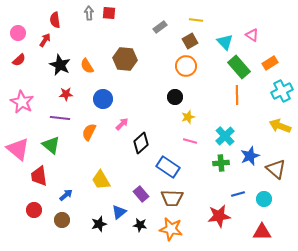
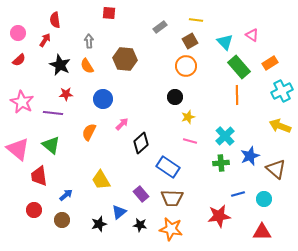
gray arrow at (89, 13): moved 28 px down
purple line at (60, 118): moved 7 px left, 5 px up
